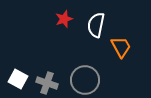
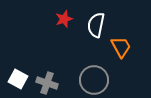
gray circle: moved 9 px right
